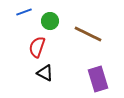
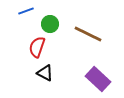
blue line: moved 2 px right, 1 px up
green circle: moved 3 px down
purple rectangle: rotated 30 degrees counterclockwise
